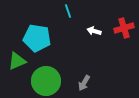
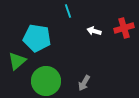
green triangle: rotated 18 degrees counterclockwise
